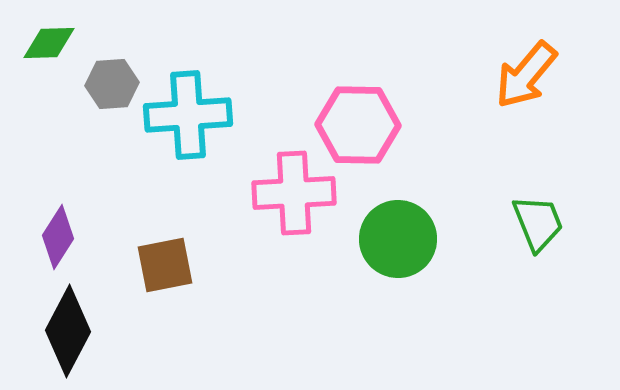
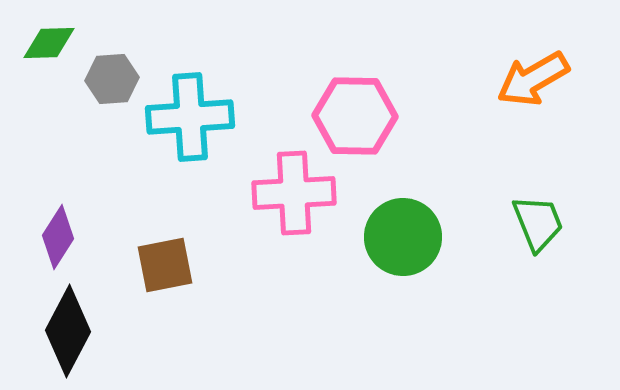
orange arrow: moved 7 px right, 4 px down; rotated 20 degrees clockwise
gray hexagon: moved 5 px up
cyan cross: moved 2 px right, 2 px down
pink hexagon: moved 3 px left, 9 px up
green circle: moved 5 px right, 2 px up
